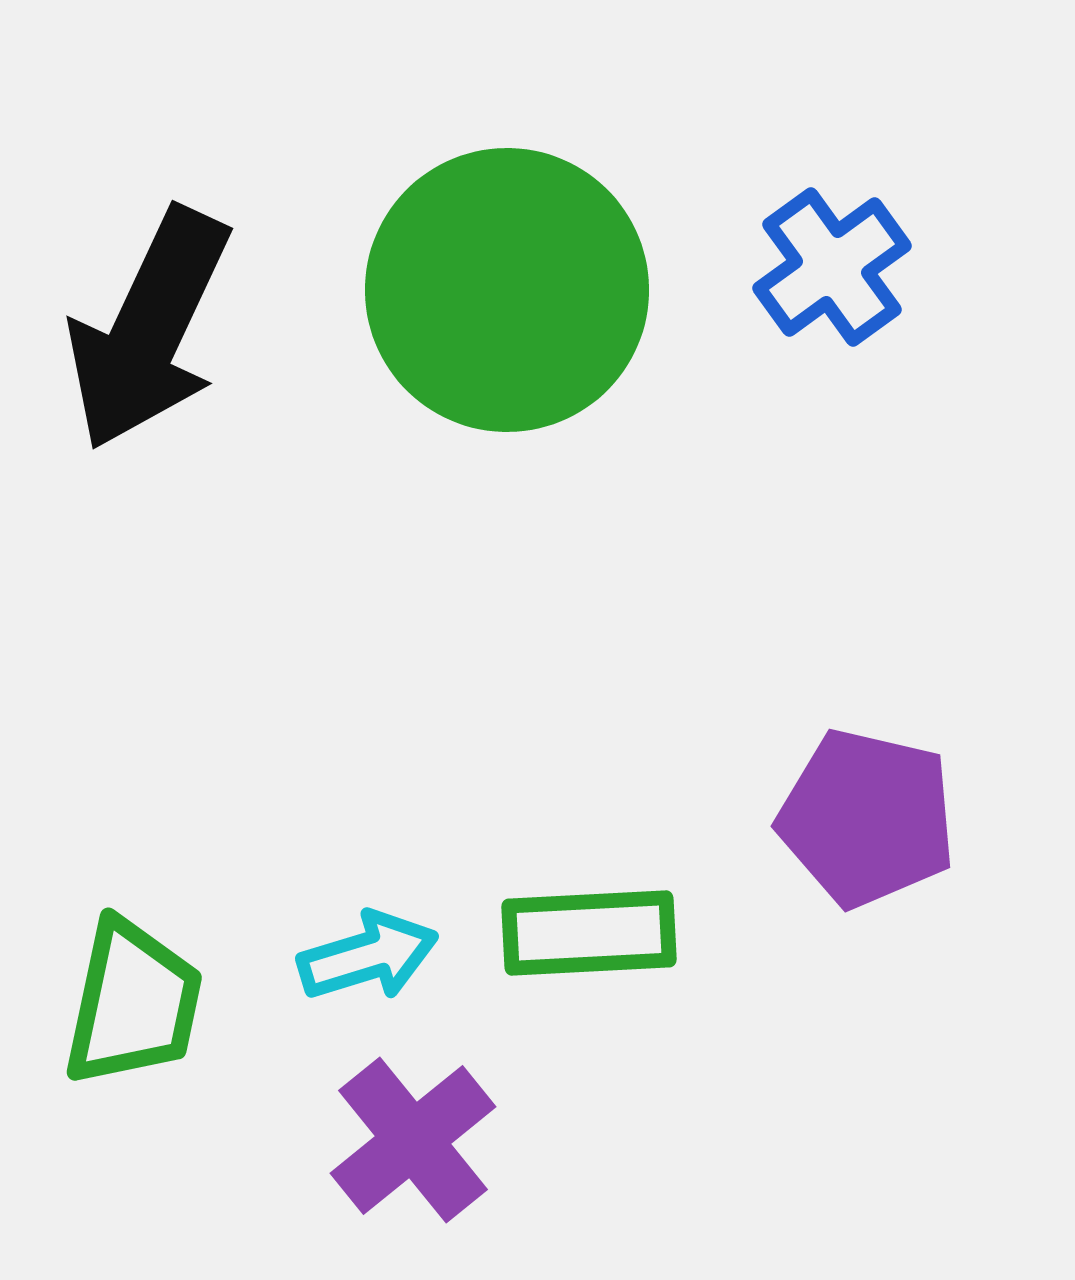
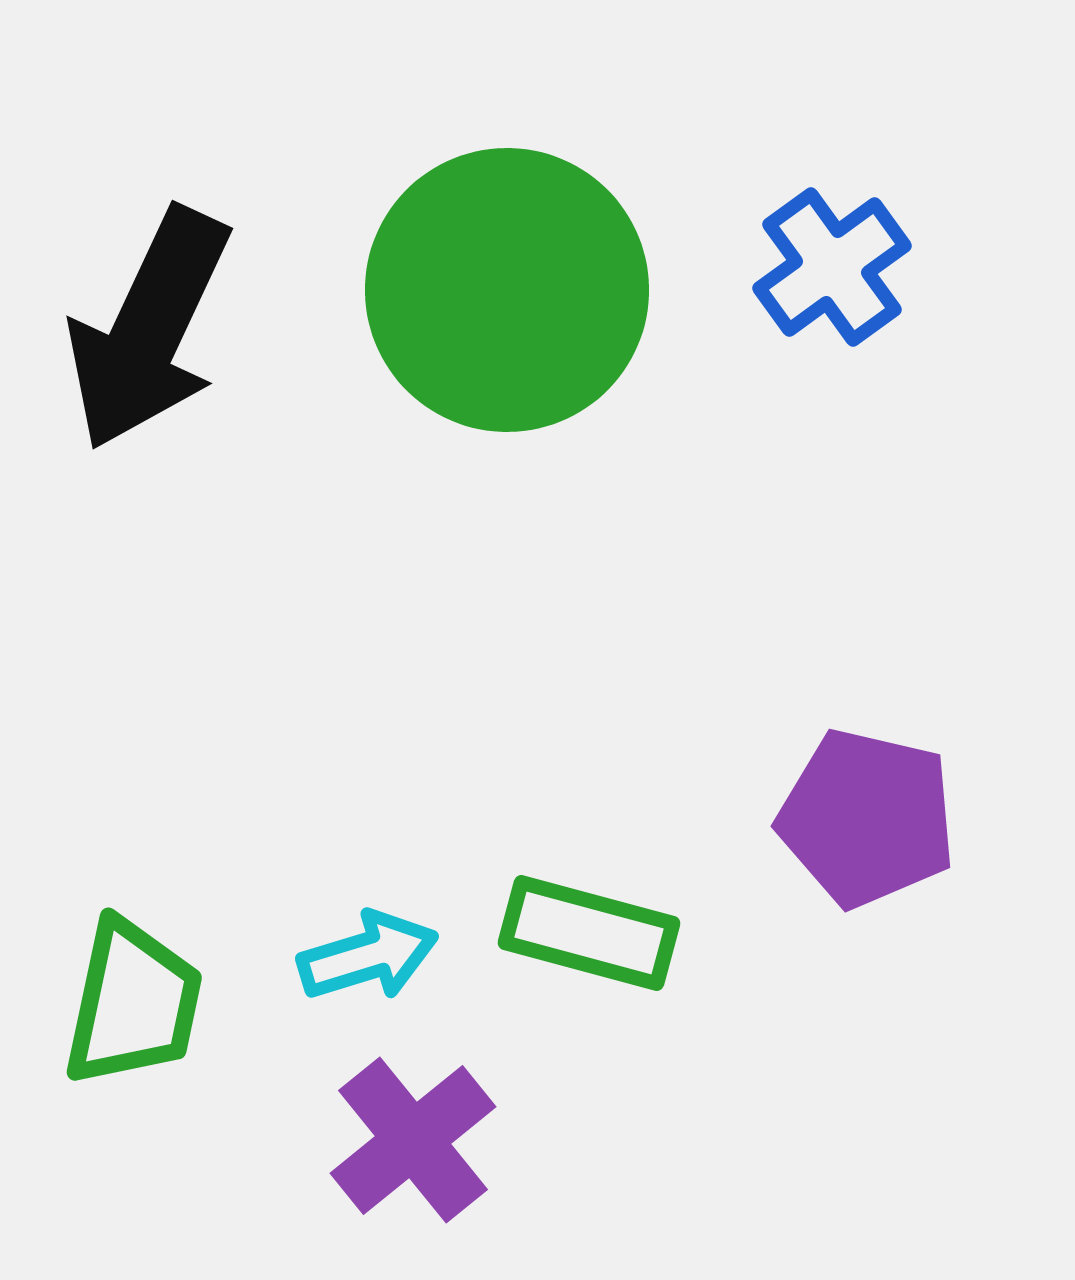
green rectangle: rotated 18 degrees clockwise
